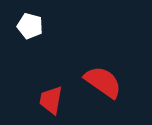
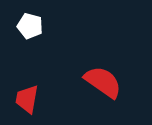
red trapezoid: moved 24 px left, 1 px up
